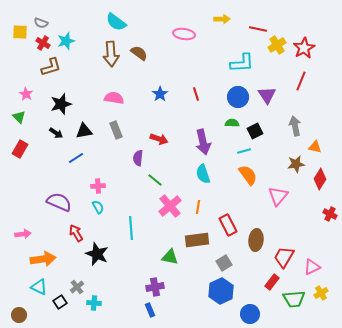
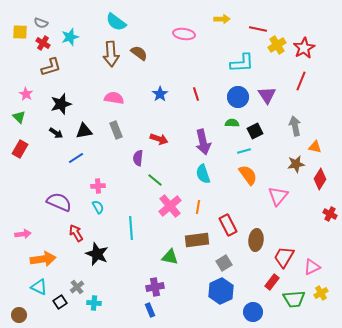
cyan star at (66, 41): moved 4 px right, 4 px up
blue circle at (250, 314): moved 3 px right, 2 px up
